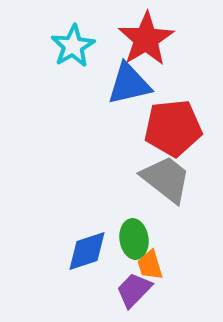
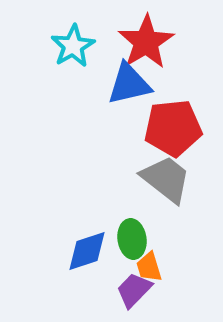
red star: moved 3 px down
green ellipse: moved 2 px left
orange trapezoid: moved 1 px left, 2 px down
